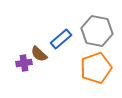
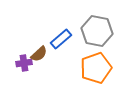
brown semicircle: rotated 84 degrees counterclockwise
